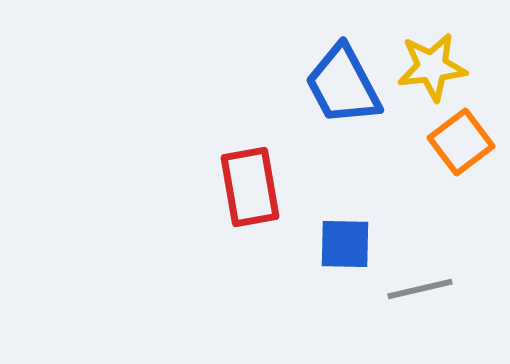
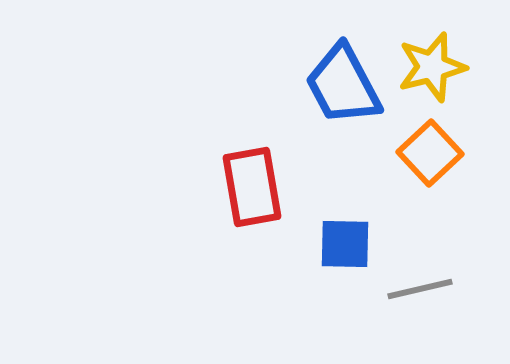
yellow star: rotated 8 degrees counterclockwise
orange square: moved 31 px left, 11 px down; rotated 6 degrees counterclockwise
red rectangle: moved 2 px right
